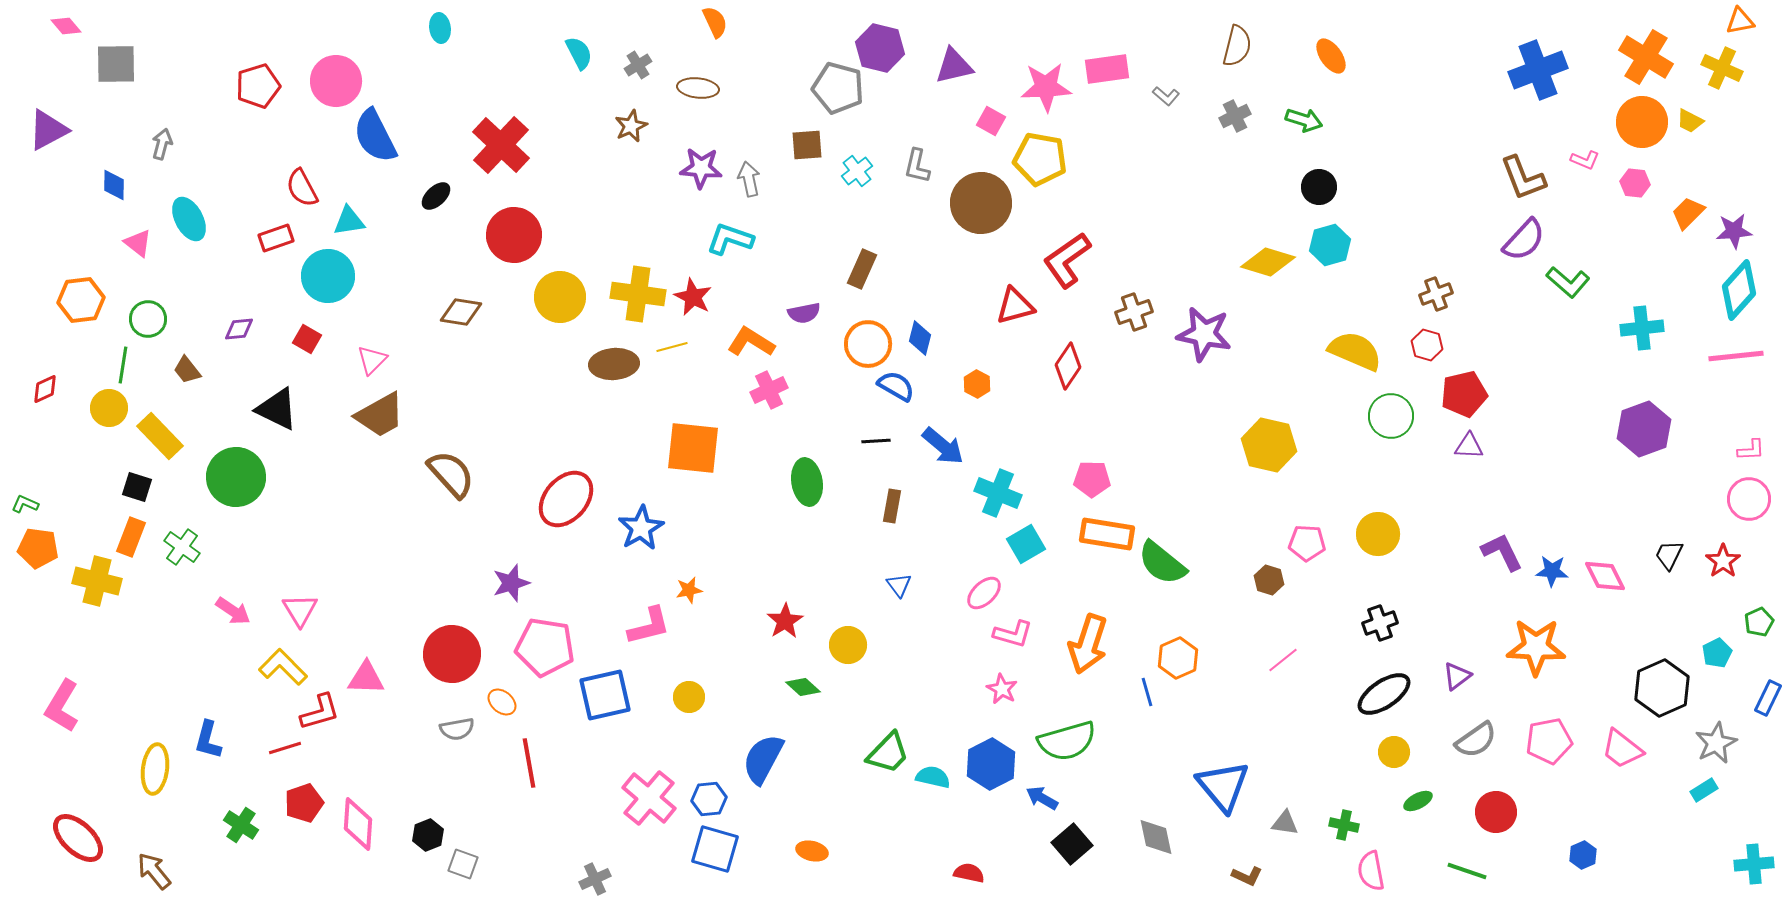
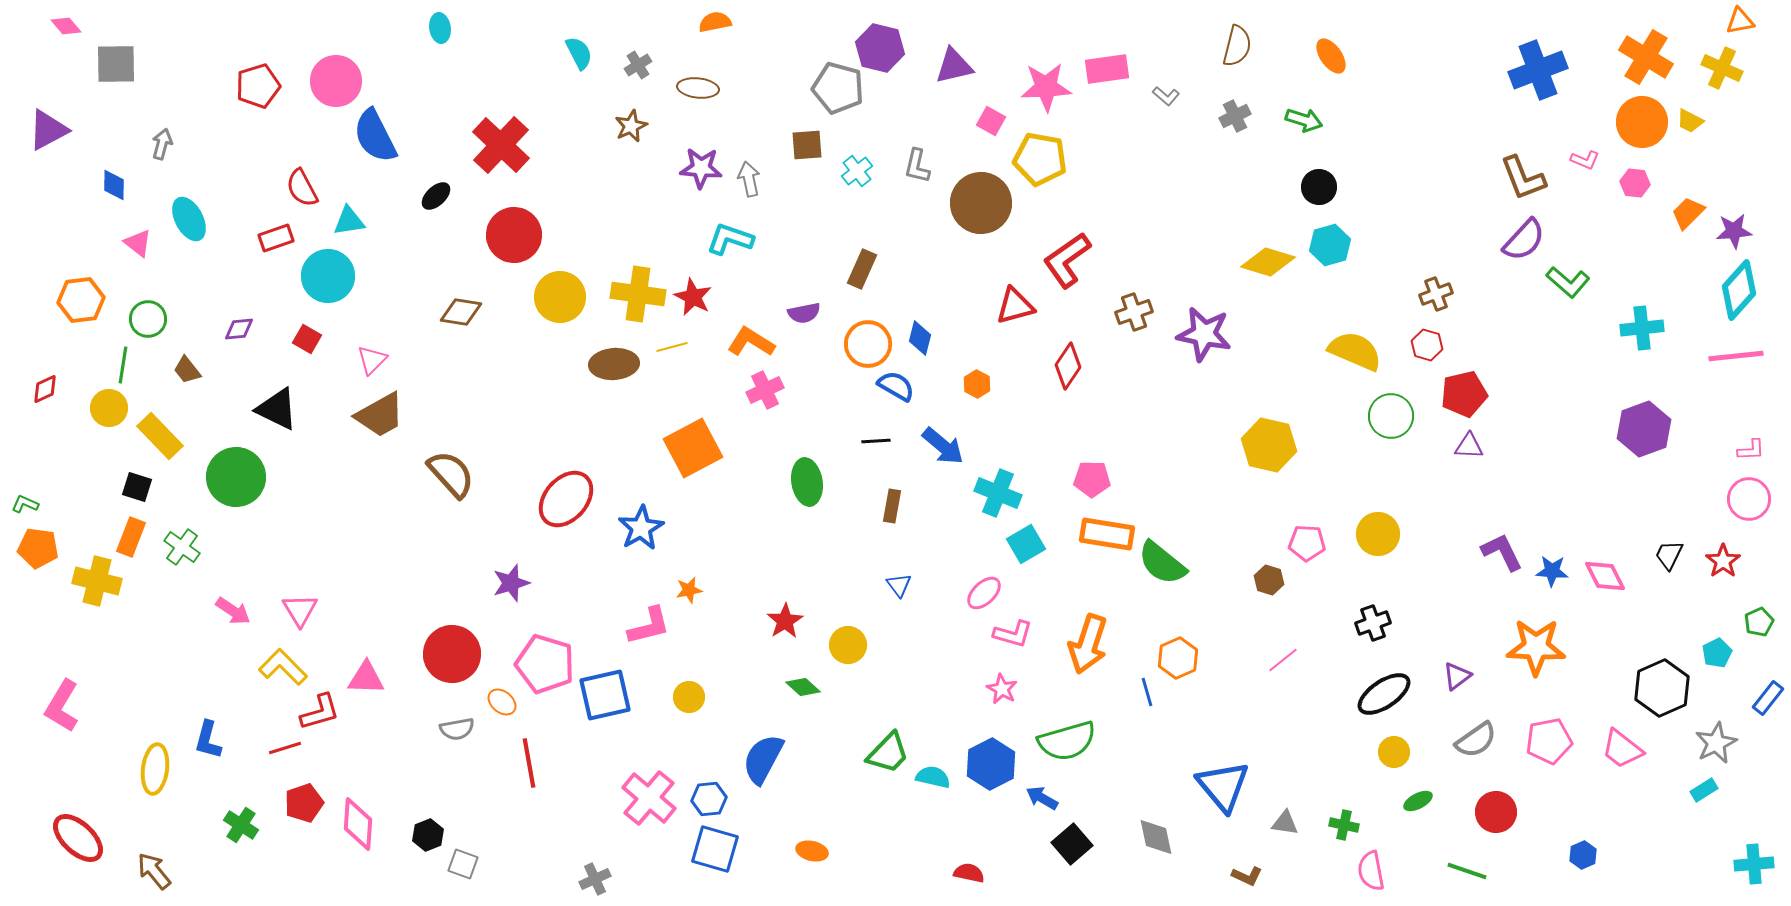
orange semicircle at (715, 22): rotated 76 degrees counterclockwise
pink cross at (769, 390): moved 4 px left
orange square at (693, 448): rotated 34 degrees counterclockwise
black cross at (1380, 623): moved 7 px left
pink pentagon at (545, 647): moved 17 px down; rotated 8 degrees clockwise
blue rectangle at (1768, 698): rotated 12 degrees clockwise
